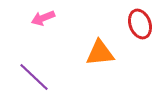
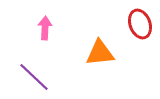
pink arrow: moved 2 px right, 10 px down; rotated 115 degrees clockwise
